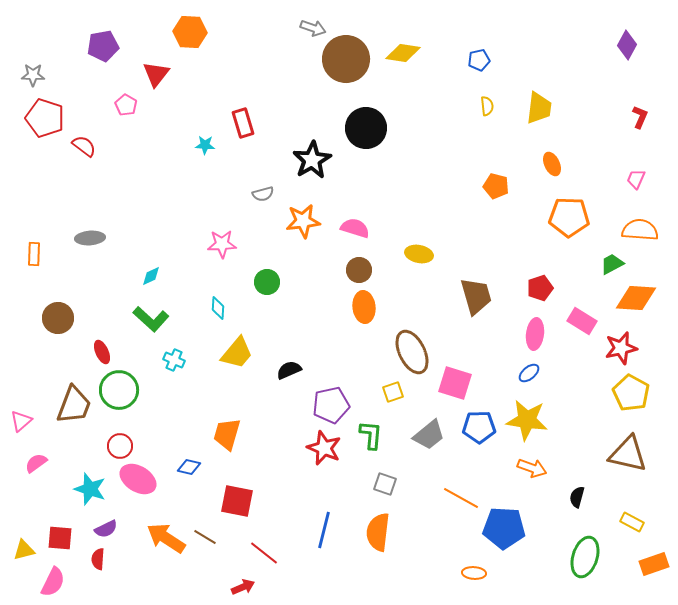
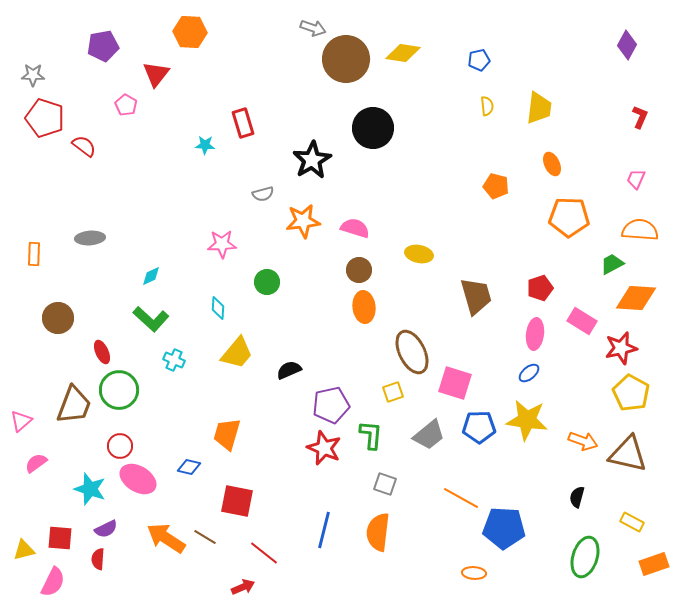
black circle at (366, 128): moved 7 px right
orange arrow at (532, 468): moved 51 px right, 27 px up
